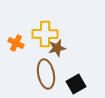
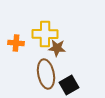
orange cross: rotated 21 degrees counterclockwise
brown star: rotated 18 degrees clockwise
black square: moved 7 px left, 1 px down
